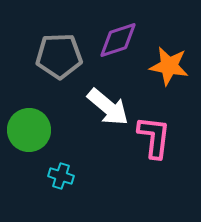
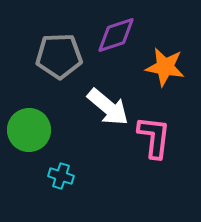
purple diamond: moved 2 px left, 5 px up
orange star: moved 4 px left, 1 px down
